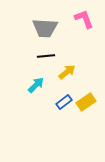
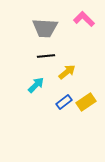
pink L-shape: rotated 25 degrees counterclockwise
